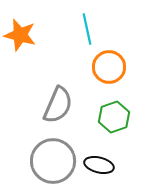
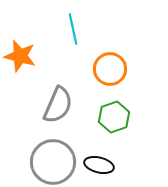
cyan line: moved 14 px left
orange star: moved 21 px down
orange circle: moved 1 px right, 2 px down
gray circle: moved 1 px down
